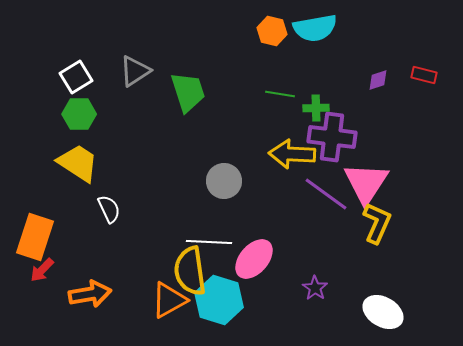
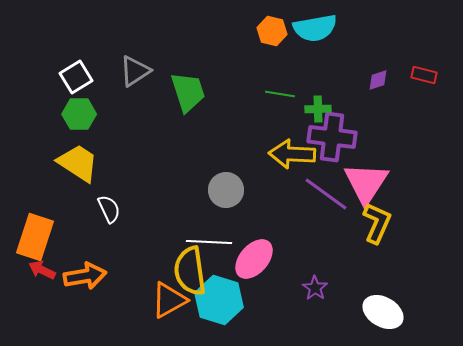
green cross: moved 2 px right, 1 px down
gray circle: moved 2 px right, 9 px down
red arrow: rotated 72 degrees clockwise
orange arrow: moved 5 px left, 18 px up
